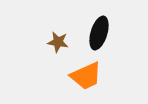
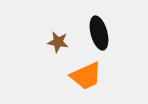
black ellipse: rotated 32 degrees counterclockwise
